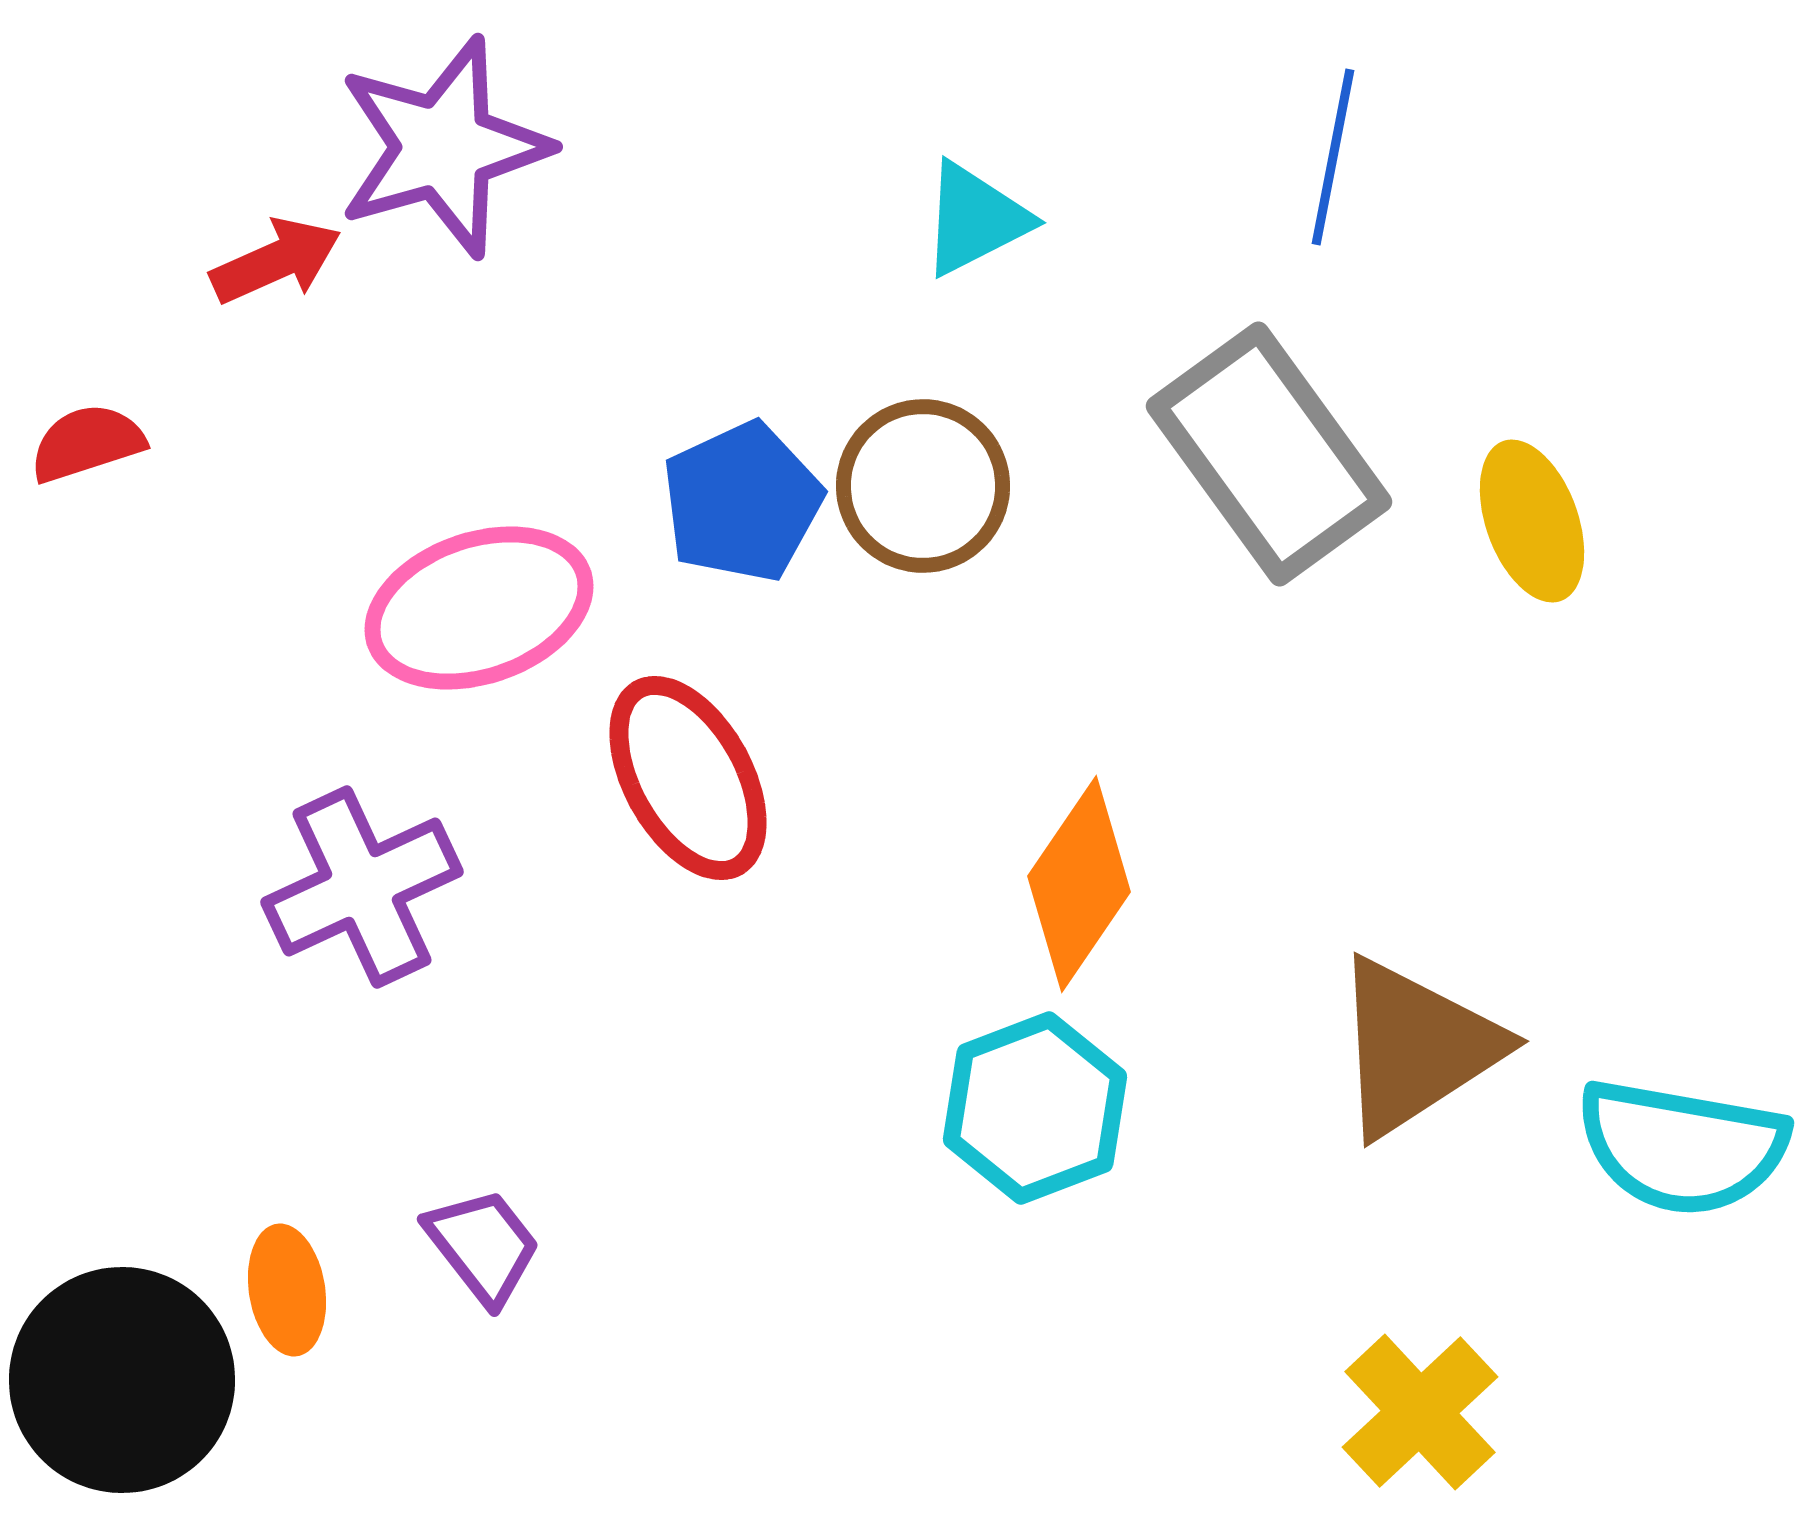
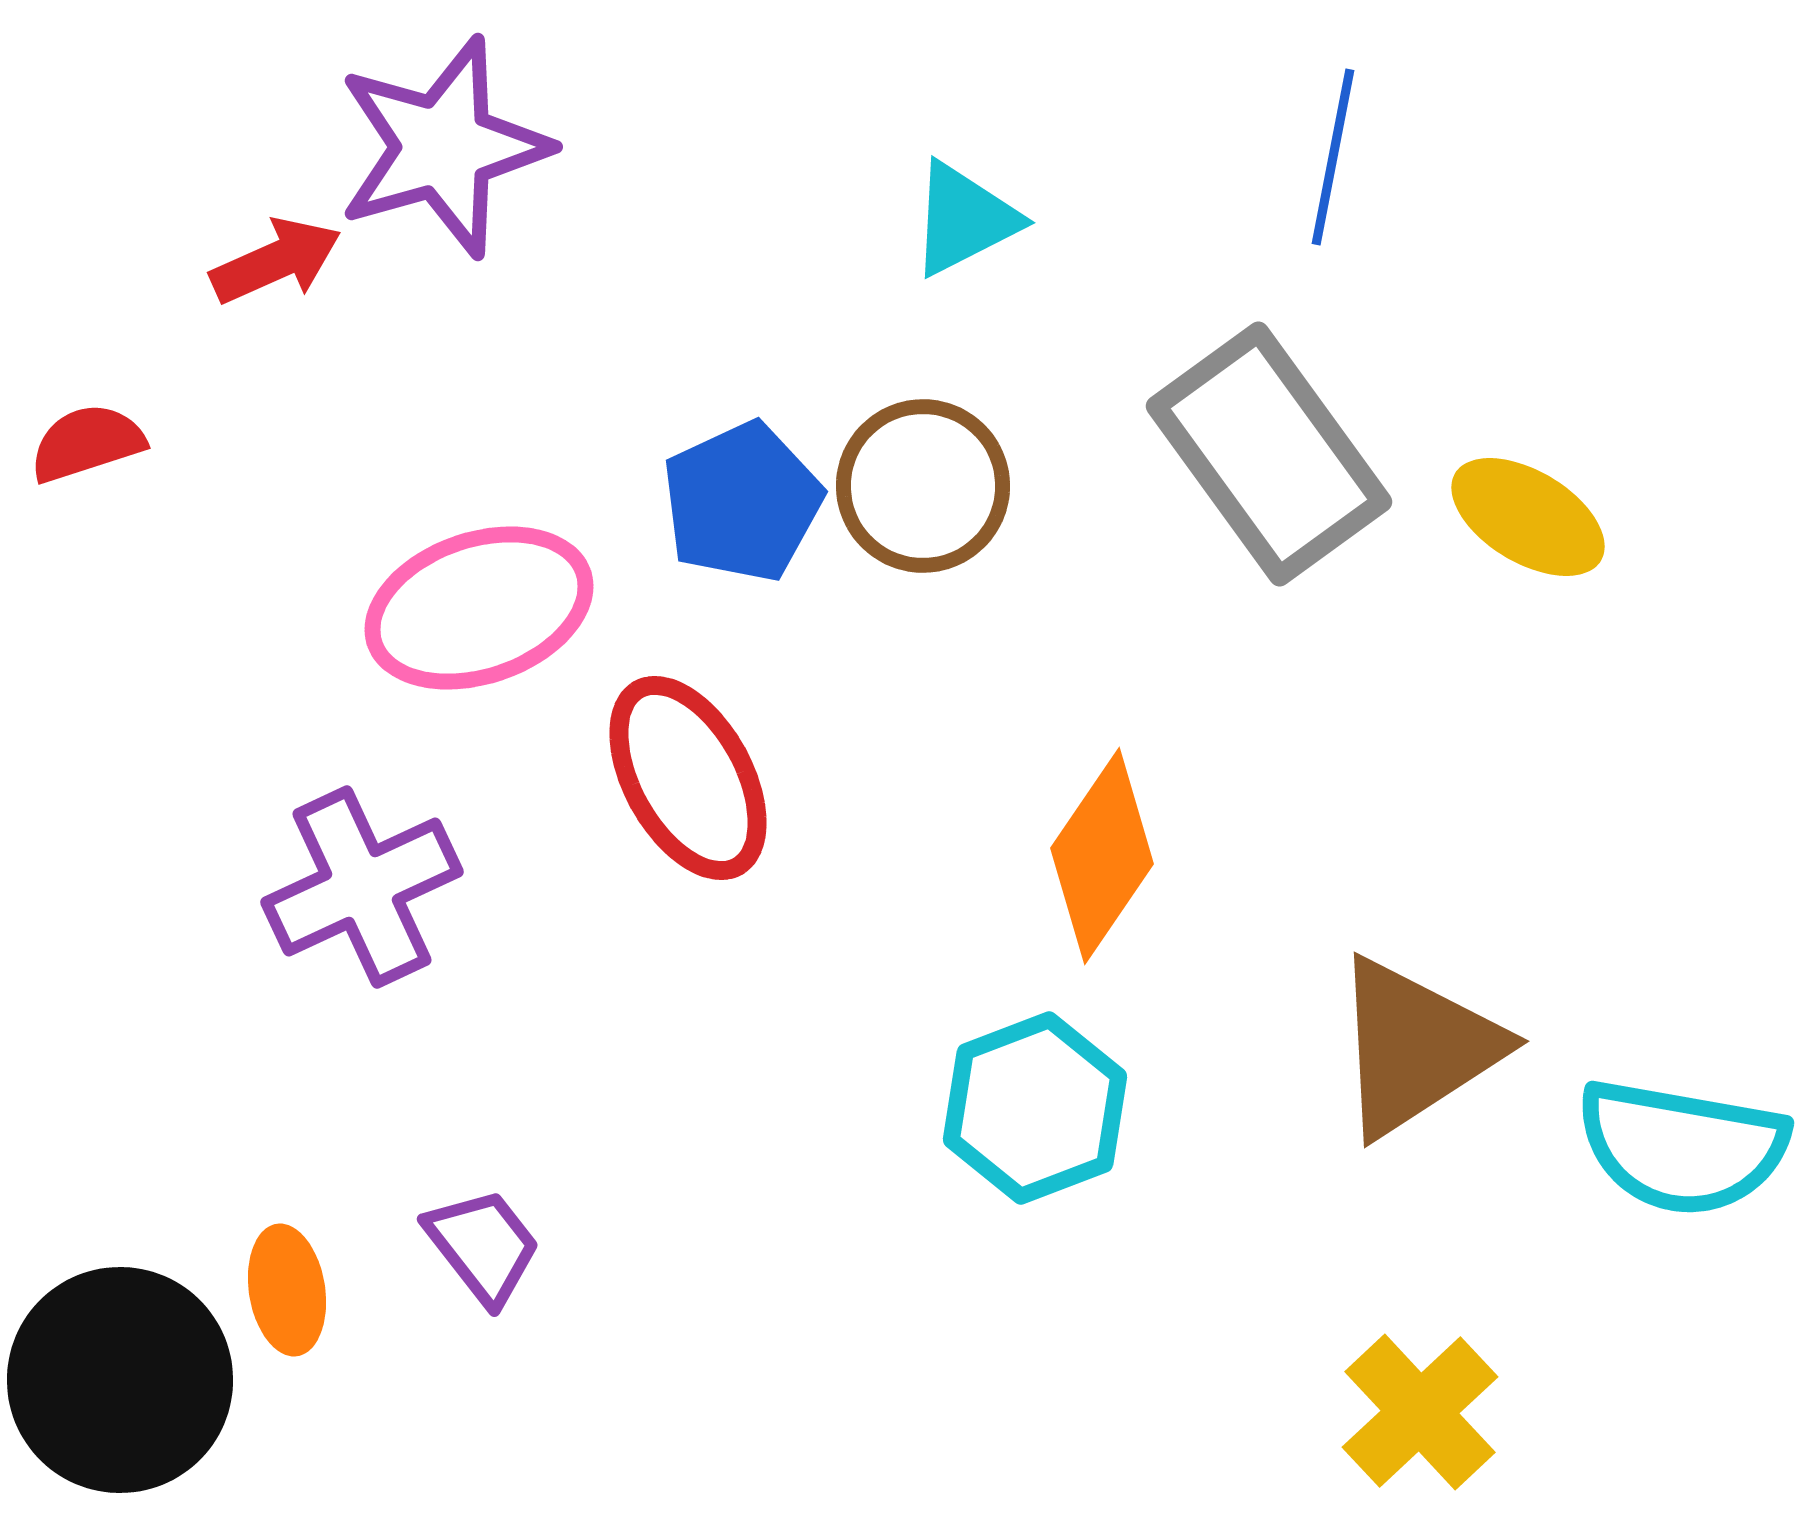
cyan triangle: moved 11 px left
yellow ellipse: moved 4 px left, 4 px up; rotated 39 degrees counterclockwise
orange diamond: moved 23 px right, 28 px up
black circle: moved 2 px left
